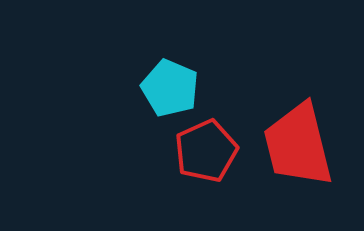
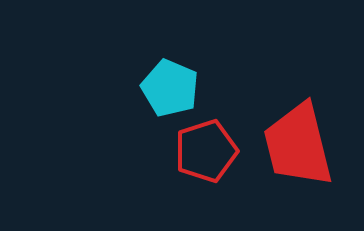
red pentagon: rotated 6 degrees clockwise
